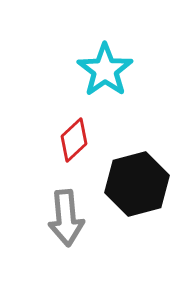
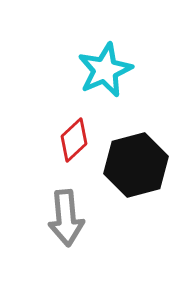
cyan star: rotated 12 degrees clockwise
black hexagon: moved 1 px left, 19 px up
